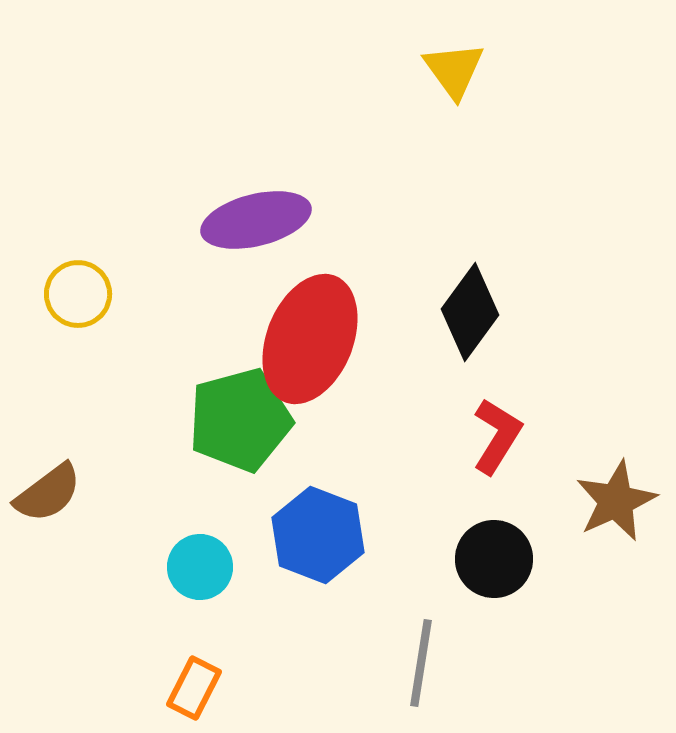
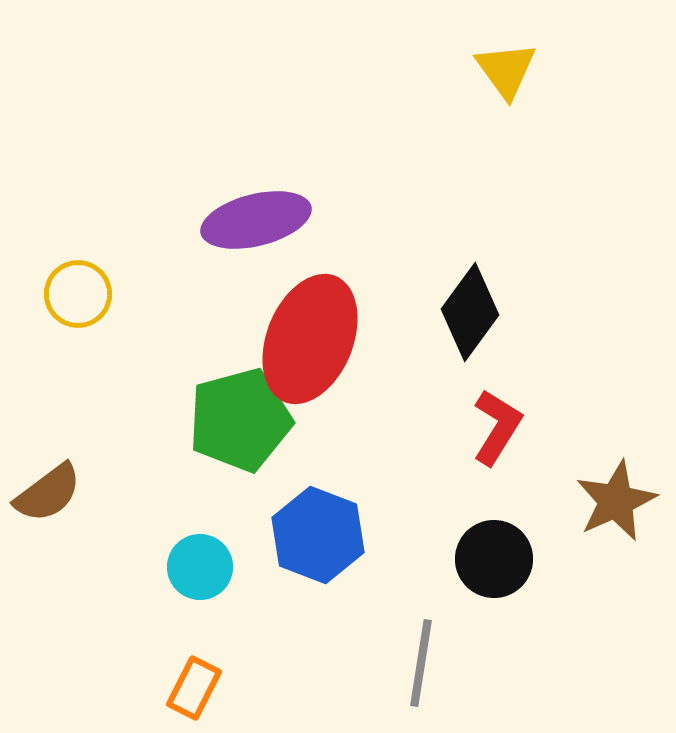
yellow triangle: moved 52 px right
red L-shape: moved 9 px up
